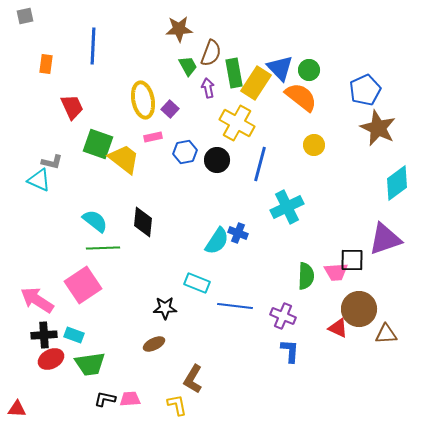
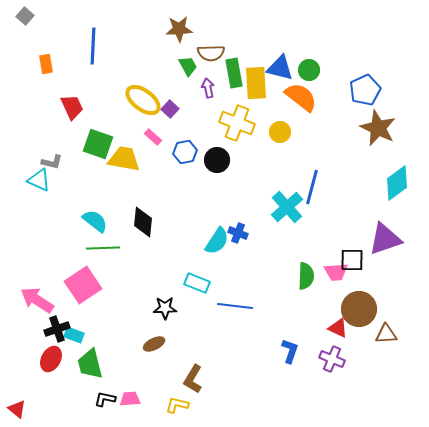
gray square at (25, 16): rotated 36 degrees counterclockwise
brown semicircle at (211, 53): rotated 68 degrees clockwise
orange rectangle at (46, 64): rotated 18 degrees counterclockwise
blue triangle at (280, 68): rotated 32 degrees counterclockwise
yellow rectangle at (256, 83): rotated 36 degrees counterclockwise
yellow ellipse at (143, 100): rotated 42 degrees counterclockwise
yellow cross at (237, 123): rotated 8 degrees counterclockwise
pink rectangle at (153, 137): rotated 54 degrees clockwise
yellow circle at (314, 145): moved 34 px left, 13 px up
yellow trapezoid at (124, 159): rotated 28 degrees counterclockwise
blue line at (260, 164): moved 52 px right, 23 px down
cyan cross at (287, 207): rotated 16 degrees counterclockwise
purple cross at (283, 316): moved 49 px right, 43 px down
black cross at (44, 335): moved 13 px right, 6 px up; rotated 15 degrees counterclockwise
blue L-shape at (290, 351): rotated 15 degrees clockwise
red ellipse at (51, 359): rotated 35 degrees counterclockwise
green trapezoid at (90, 364): rotated 84 degrees clockwise
yellow L-shape at (177, 405): rotated 65 degrees counterclockwise
red triangle at (17, 409): rotated 36 degrees clockwise
